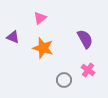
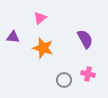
purple triangle: rotated 16 degrees counterclockwise
pink cross: moved 4 px down; rotated 24 degrees counterclockwise
